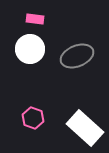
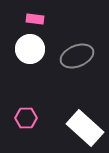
pink hexagon: moved 7 px left; rotated 20 degrees counterclockwise
